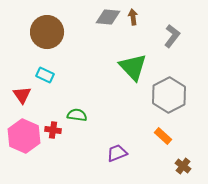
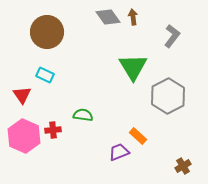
gray diamond: rotated 50 degrees clockwise
green triangle: rotated 12 degrees clockwise
gray hexagon: moved 1 px left, 1 px down
green semicircle: moved 6 px right
red cross: rotated 14 degrees counterclockwise
orange rectangle: moved 25 px left
purple trapezoid: moved 2 px right, 1 px up
brown cross: rotated 21 degrees clockwise
